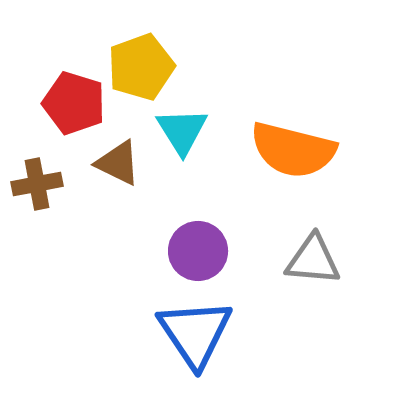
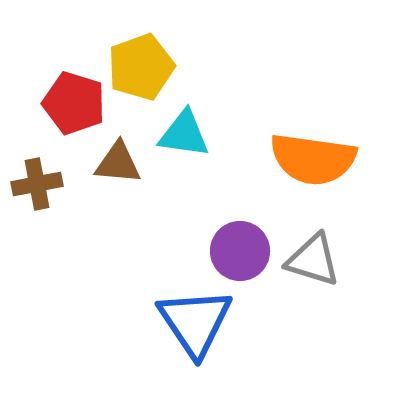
cyan triangle: moved 2 px right, 3 px down; rotated 50 degrees counterclockwise
orange semicircle: moved 20 px right, 9 px down; rotated 6 degrees counterclockwise
brown triangle: rotated 21 degrees counterclockwise
purple circle: moved 42 px right
gray triangle: rotated 12 degrees clockwise
blue triangle: moved 11 px up
